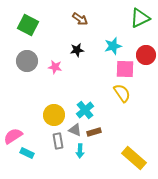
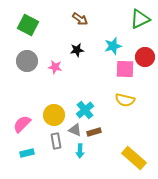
green triangle: moved 1 px down
red circle: moved 1 px left, 2 px down
yellow semicircle: moved 3 px right, 7 px down; rotated 138 degrees clockwise
pink semicircle: moved 9 px right, 12 px up; rotated 12 degrees counterclockwise
gray rectangle: moved 2 px left
cyan rectangle: rotated 40 degrees counterclockwise
